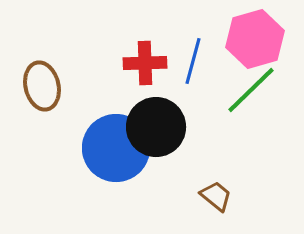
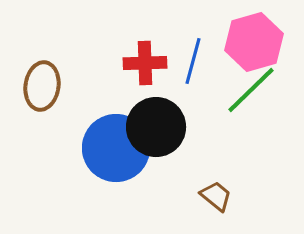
pink hexagon: moved 1 px left, 3 px down
brown ellipse: rotated 21 degrees clockwise
